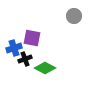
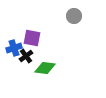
black cross: moved 1 px right, 3 px up; rotated 16 degrees counterclockwise
green diamond: rotated 20 degrees counterclockwise
